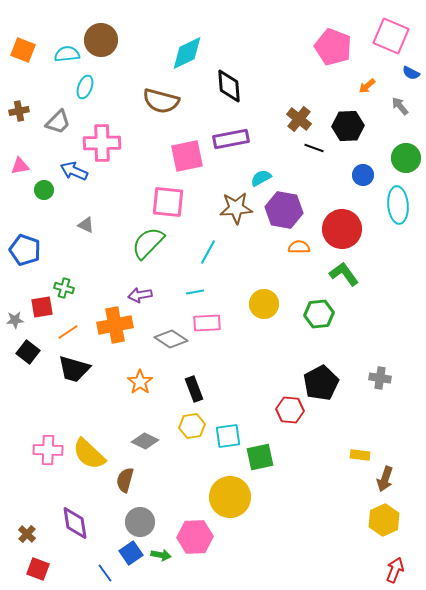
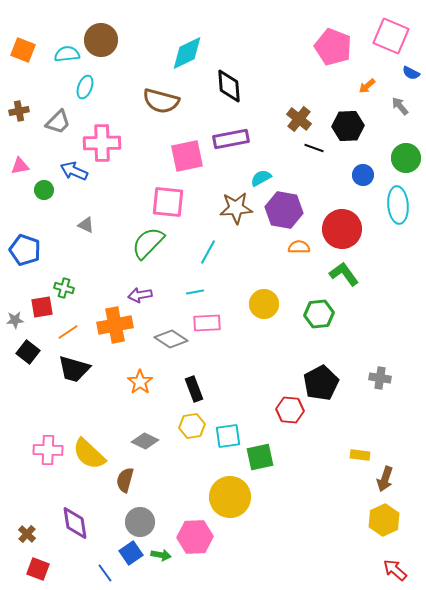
red arrow at (395, 570): rotated 70 degrees counterclockwise
